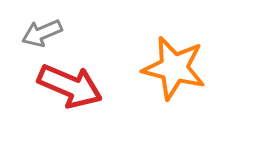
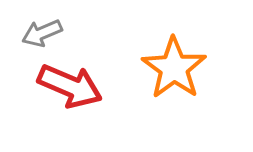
orange star: rotated 22 degrees clockwise
